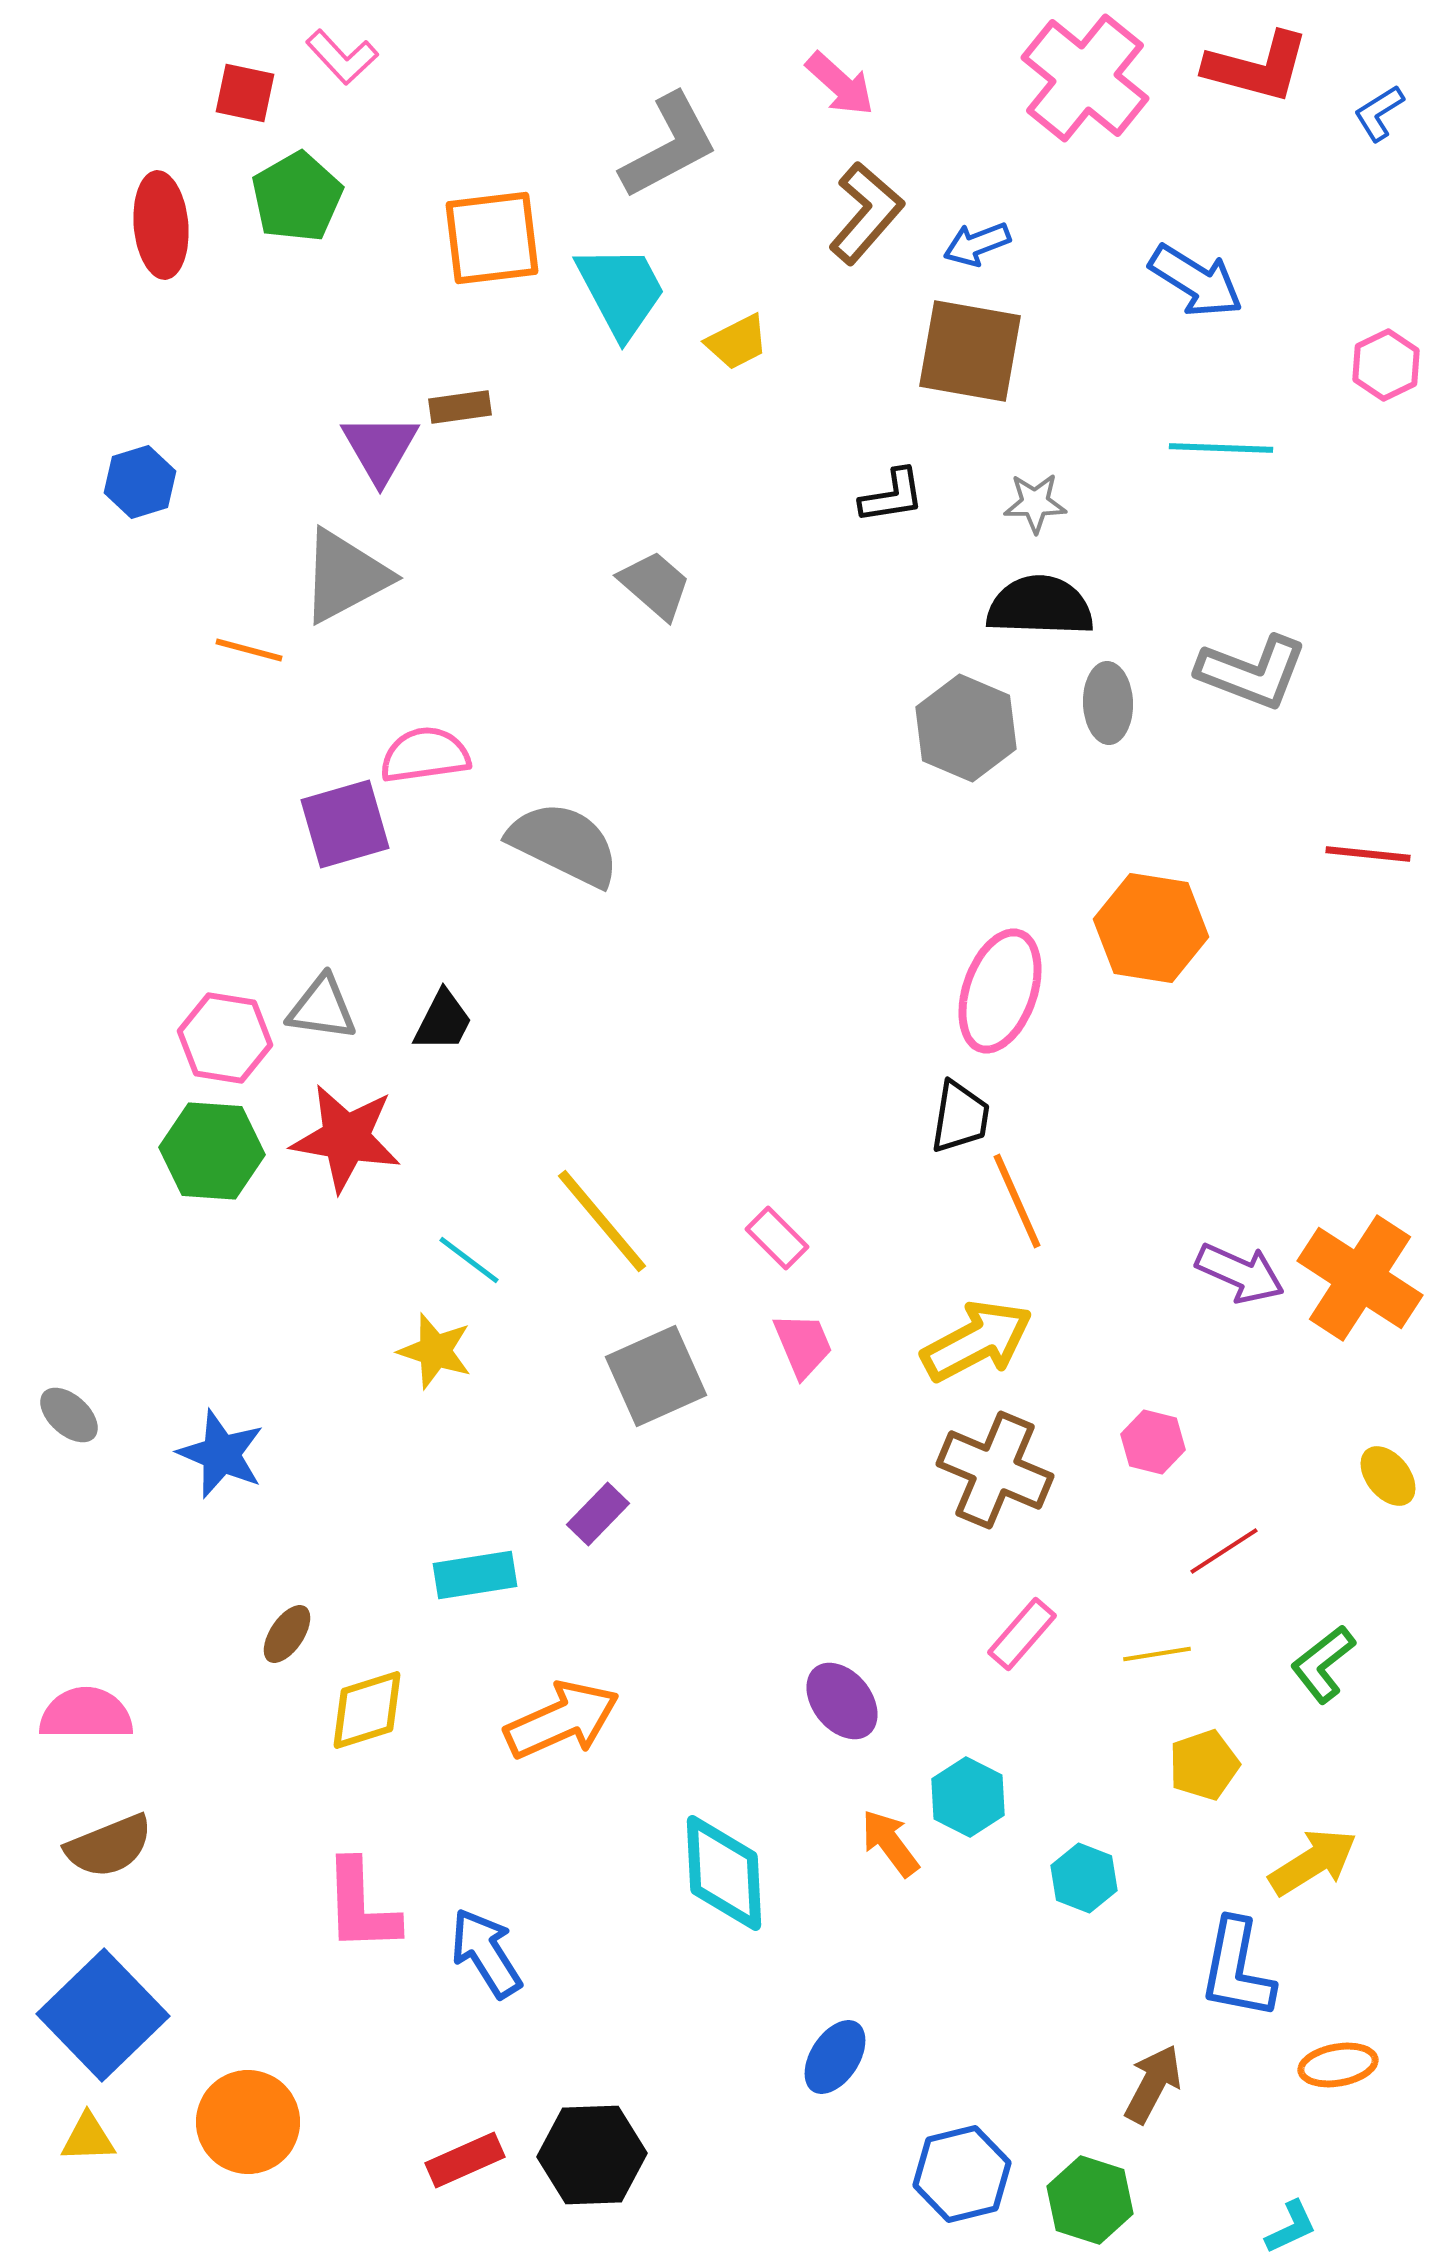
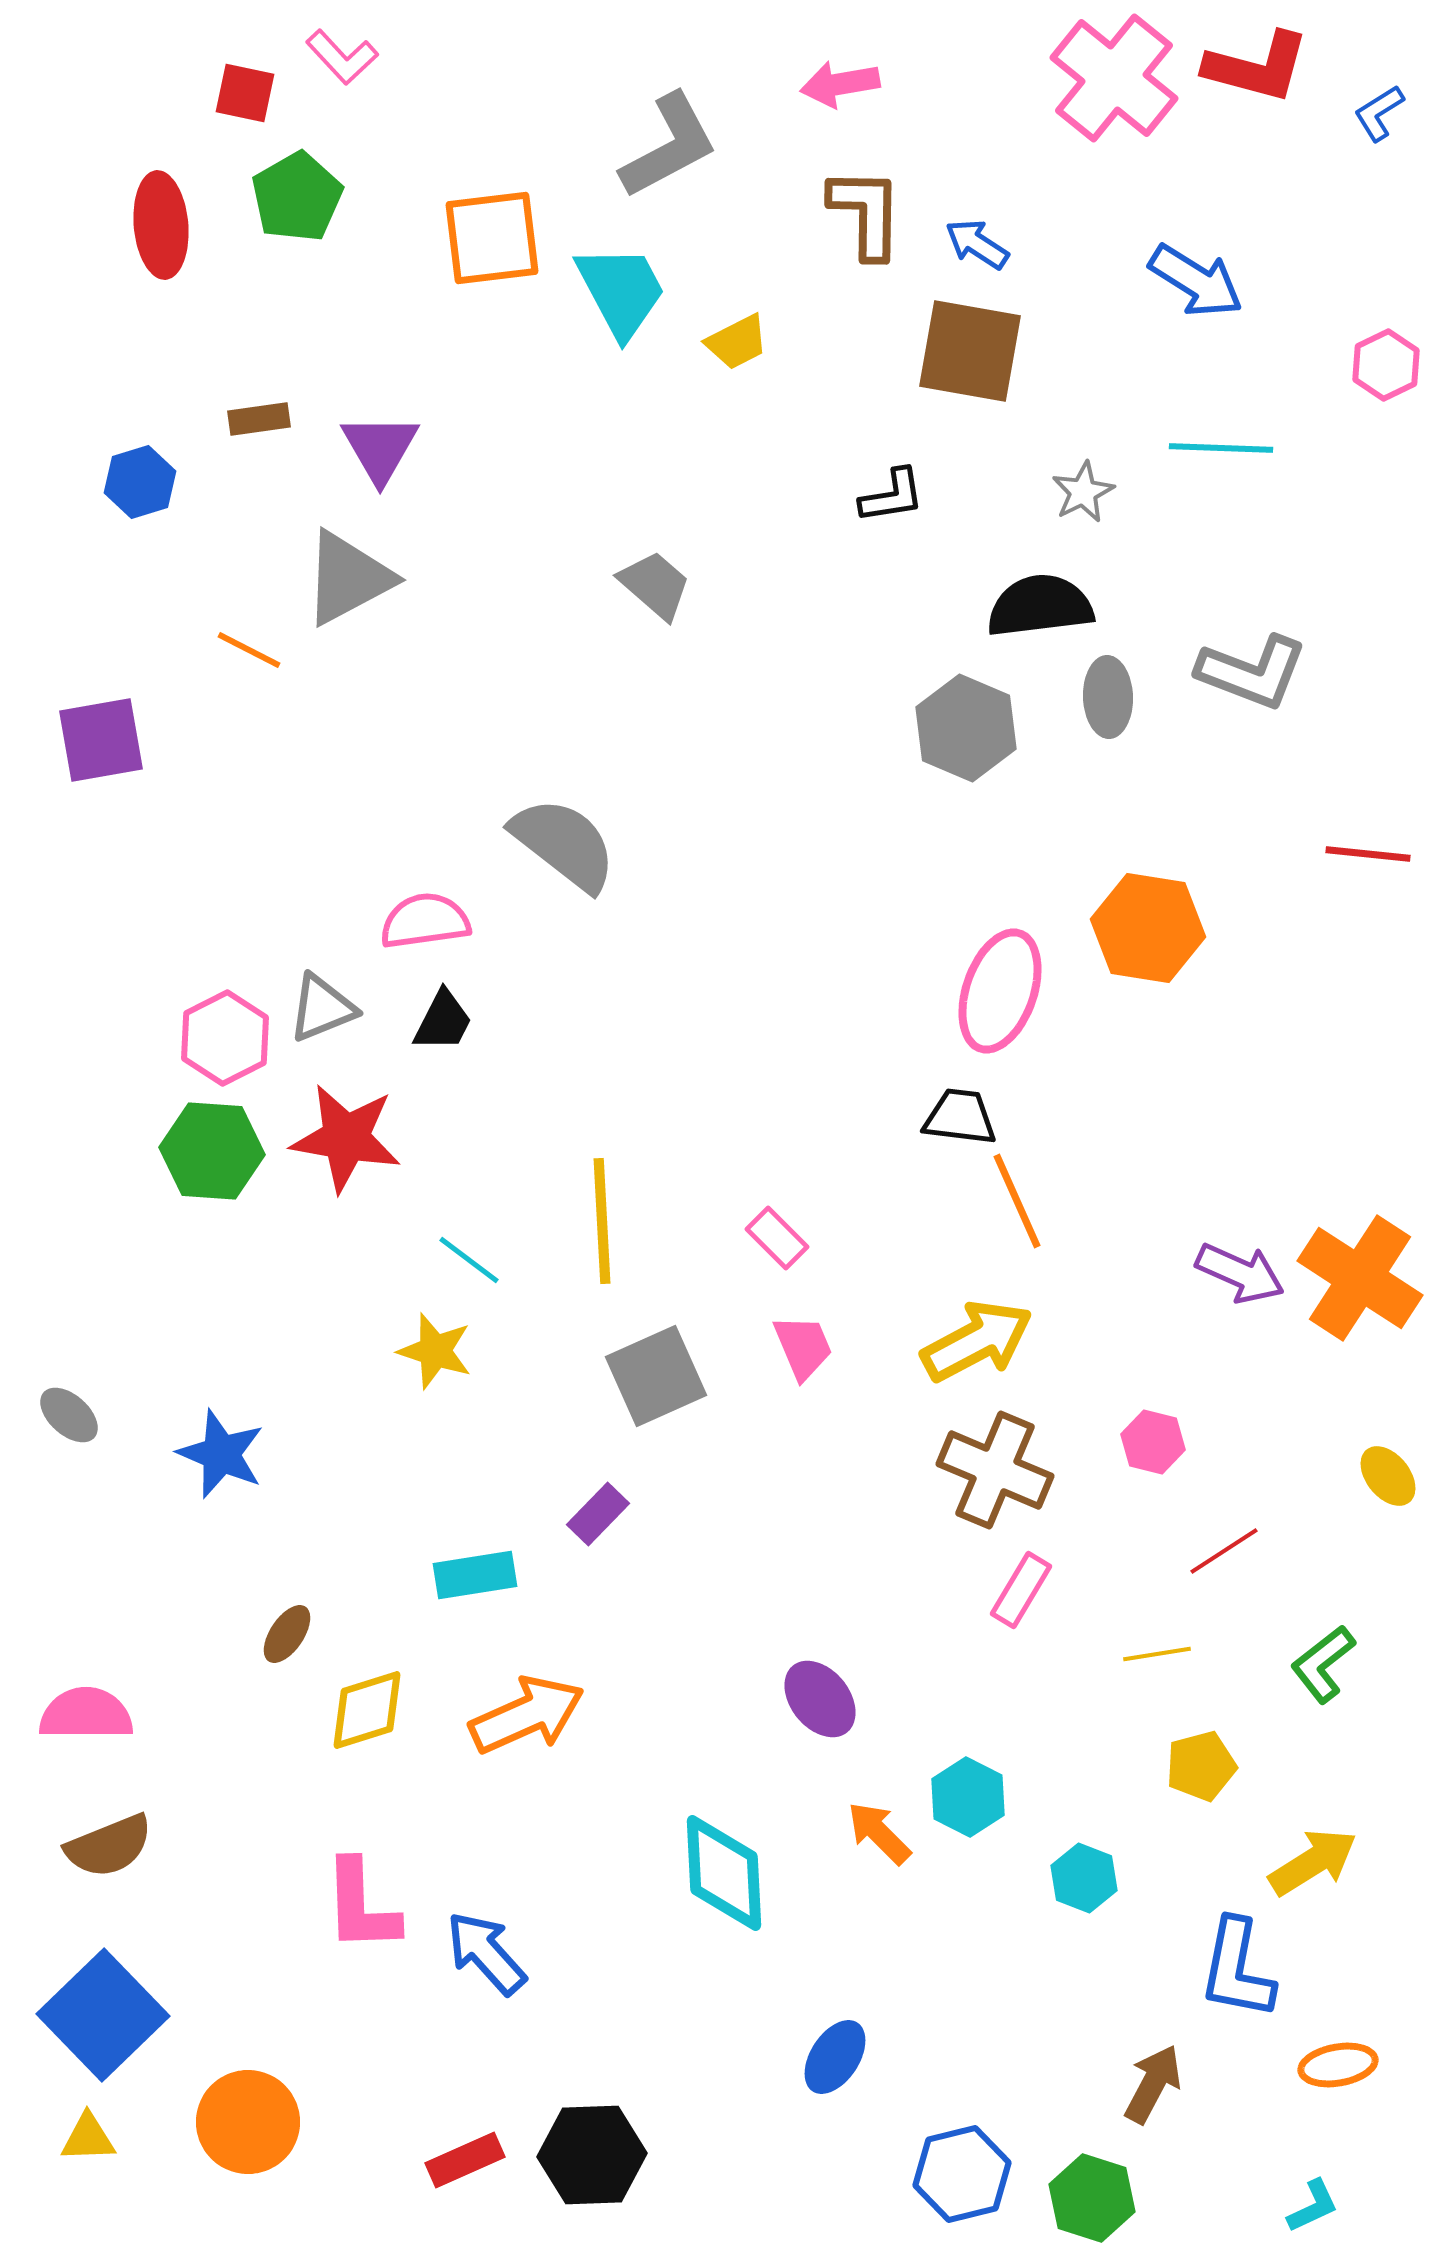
pink cross at (1085, 78): moved 29 px right
pink arrow at (840, 84): rotated 128 degrees clockwise
brown L-shape at (866, 213): rotated 40 degrees counterclockwise
blue arrow at (977, 244): rotated 54 degrees clockwise
brown rectangle at (460, 407): moved 201 px left, 12 px down
gray star at (1035, 503): moved 48 px right, 11 px up; rotated 26 degrees counterclockwise
gray triangle at (345, 576): moved 3 px right, 2 px down
black semicircle at (1040, 606): rotated 9 degrees counterclockwise
orange line at (249, 650): rotated 12 degrees clockwise
gray ellipse at (1108, 703): moved 6 px up
pink semicircle at (425, 755): moved 166 px down
purple square at (345, 824): moved 244 px left, 84 px up; rotated 6 degrees clockwise
gray semicircle at (564, 844): rotated 12 degrees clockwise
orange hexagon at (1151, 928): moved 3 px left
gray triangle at (322, 1008): rotated 30 degrees counterclockwise
pink hexagon at (225, 1038): rotated 24 degrees clockwise
black trapezoid at (960, 1117): rotated 92 degrees counterclockwise
yellow line at (602, 1221): rotated 37 degrees clockwise
pink trapezoid at (803, 1345): moved 2 px down
pink rectangle at (1022, 1634): moved 1 px left, 44 px up; rotated 10 degrees counterclockwise
purple ellipse at (842, 1701): moved 22 px left, 2 px up
orange arrow at (562, 1720): moved 35 px left, 5 px up
yellow pentagon at (1204, 1765): moved 3 px left, 1 px down; rotated 4 degrees clockwise
orange arrow at (890, 1843): moved 11 px left, 10 px up; rotated 8 degrees counterclockwise
blue arrow at (486, 1953): rotated 10 degrees counterclockwise
green hexagon at (1090, 2200): moved 2 px right, 2 px up
cyan L-shape at (1291, 2227): moved 22 px right, 21 px up
